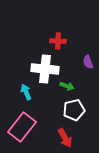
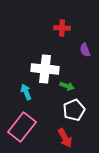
red cross: moved 4 px right, 13 px up
purple semicircle: moved 3 px left, 12 px up
white pentagon: rotated 10 degrees counterclockwise
